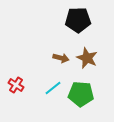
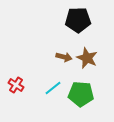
brown arrow: moved 3 px right, 1 px up
